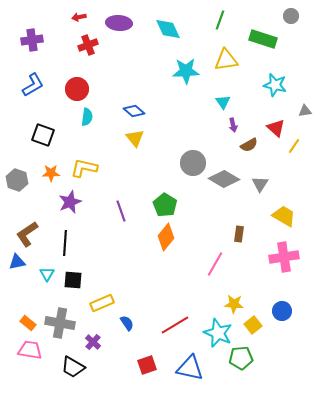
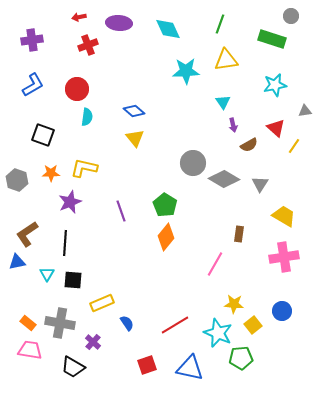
green line at (220, 20): moved 4 px down
green rectangle at (263, 39): moved 9 px right
cyan star at (275, 85): rotated 25 degrees counterclockwise
